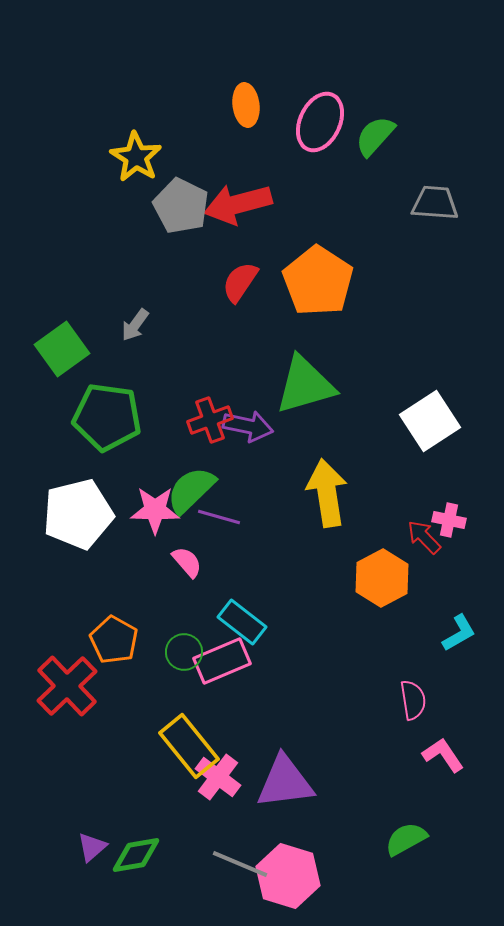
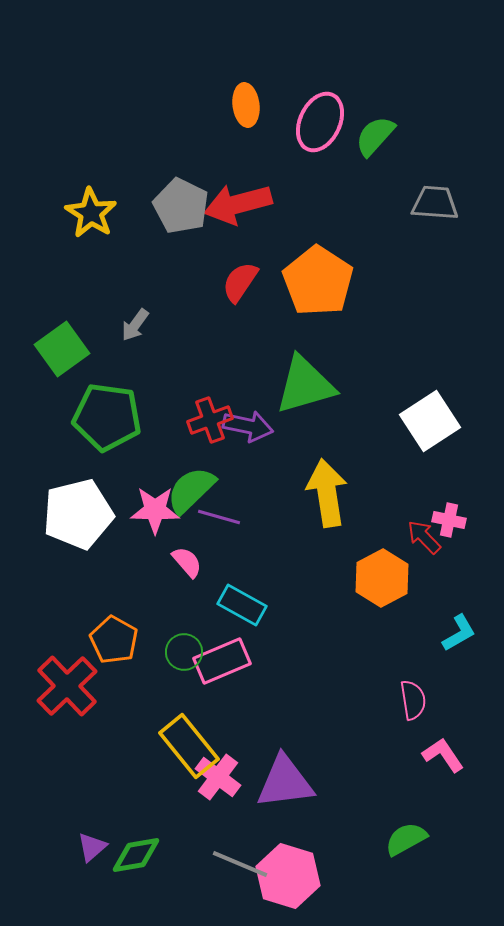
yellow star at (136, 157): moved 45 px left, 56 px down
cyan rectangle at (242, 622): moved 17 px up; rotated 9 degrees counterclockwise
